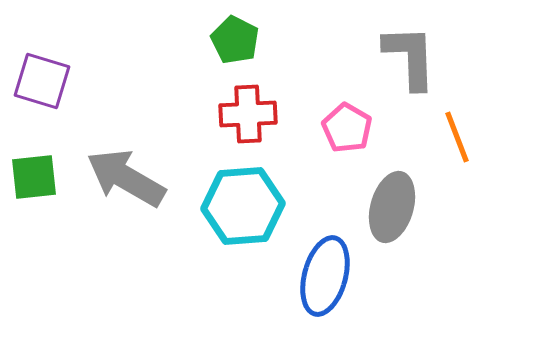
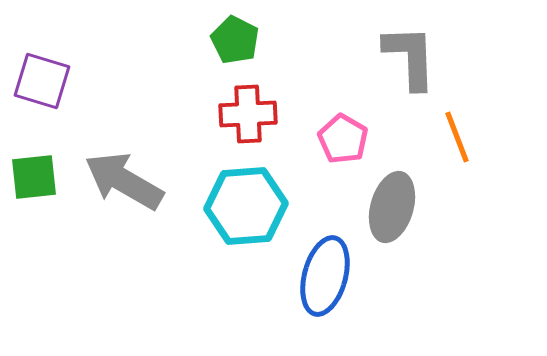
pink pentagon: moved 4 px left, 11 px down
gray arrow: moved 2 px left, 3 px down
cyan hexagon: moved 3 px right
